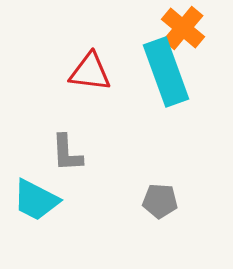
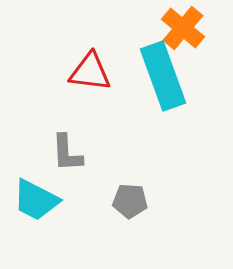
cyan rectangle: moved 3 px left, 4 px down
gray pentagon: moved 30 px left
